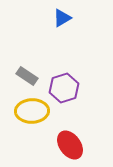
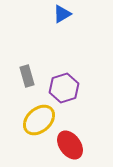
blue triangle: moved 4 px up
gray rectangle: rotated 40 degrees clockwise
yellow ellipse: moved 7 px right, 9 px down; rotated 40 degrees counterclockwise
